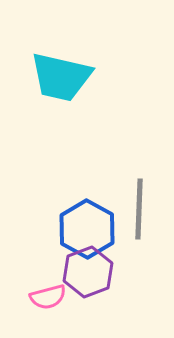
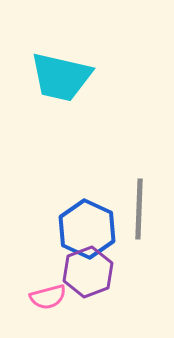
blue hexagon: rotated 4 degrees counterclockwise
